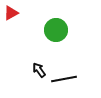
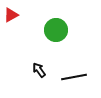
red triangle: moved 2 px down
black line: moved 10 px right, 2 px up
